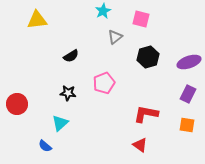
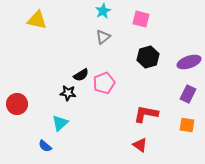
yellow triangle: rotated 20 degrees clockwise
gray triangle: moved 12 px left
black semicircle: moved 10 px right, 19 px down
